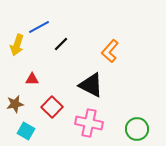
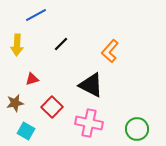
blue line: moved 3 px left, 12 px up
yellow arrow: rotated 15 degrees counterclockwise
red triangle: rotated 16 degrees counterclockwise
brown star: moved 1 px up
